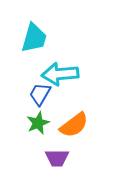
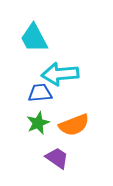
cyan trapezoid: rotated 136 degrees clockwise
blue trapezoid: moved 1 px up; rotated 55 degrees clockwise
orange semicircle: rotated 16 degrees clockwise
purple trapezoid: rotated 145 degrees counterclockwise
